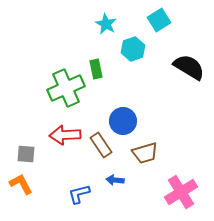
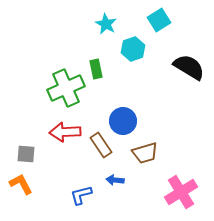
red arrow: moved 3 px up
blue L-shape: moved 2 px right, 1 px down
